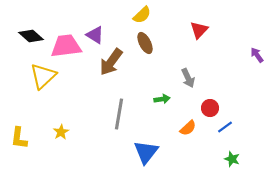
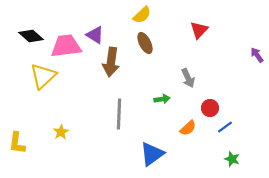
brown arrow: rotated 28 degrees counterclockwise
gray line: rotated 8 degrees counterclockwise
yellow L-shape: moved 2 px left, 5 px down
blue triangle: moved 6 px right, 2 px down; rotated 16 degrees clockwise
